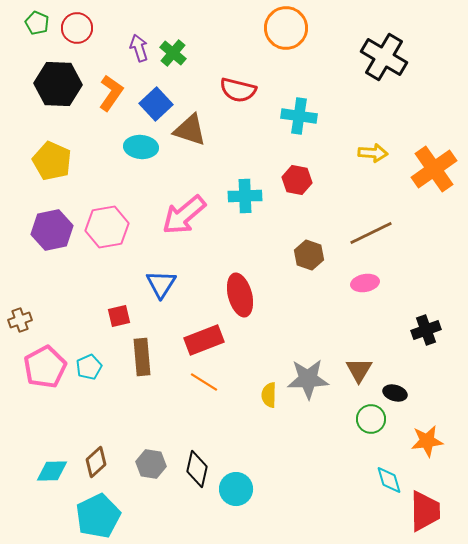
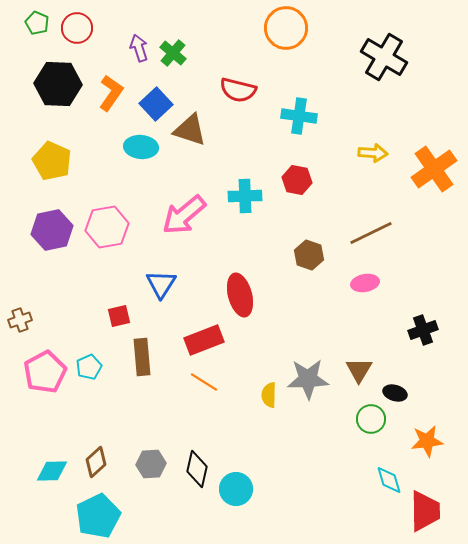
black cross at (426, 330): moved 3 px left
pink pentagon at (45, 367): moved 5 px down
gray hexagon at (151, 464): rotated 12 degrees counterclockwise
